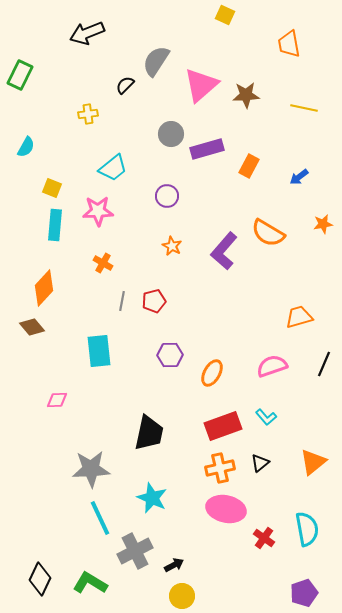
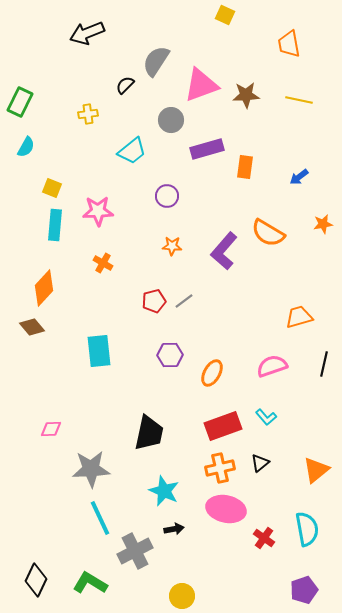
green rectangle at (20, 75): moved 27 px down
pink triangle at (201, 85): rotated 21 degrees clockwise
yellow line at (304, 108): moved 5 px left, 8 px up
gray circle at (171, 134): moved 14 px up
orange rectangle at (249, 166): moved 4 px left, 1 px down; rotated 20 degrees counterclockwise
cyan trapezoid at (113, 168): moved 19 px right, 17 px up
orange star at (172, 246): rotated 24 degrees counterclockwise
gray line at (122, 301): moved 62 px right; rotated 42 degrees clockwise
black line at (324, 364): rotated 10 degrees counterclockwise
pink diamond at (57, 400): moved 6 px left, 29 px down
orange triangle at (313, 462): moved 3 px right, 8 px down
cyan star at (152, 498): moved 12 px right, 7 px up
black arrow at (174, 565): moved 36 px up; rotated 18 degrees clockwise
black diamond at (40, 579): moved 4 px left, 1 px down
purple pentagon at (304, 593): moved 3 px up
